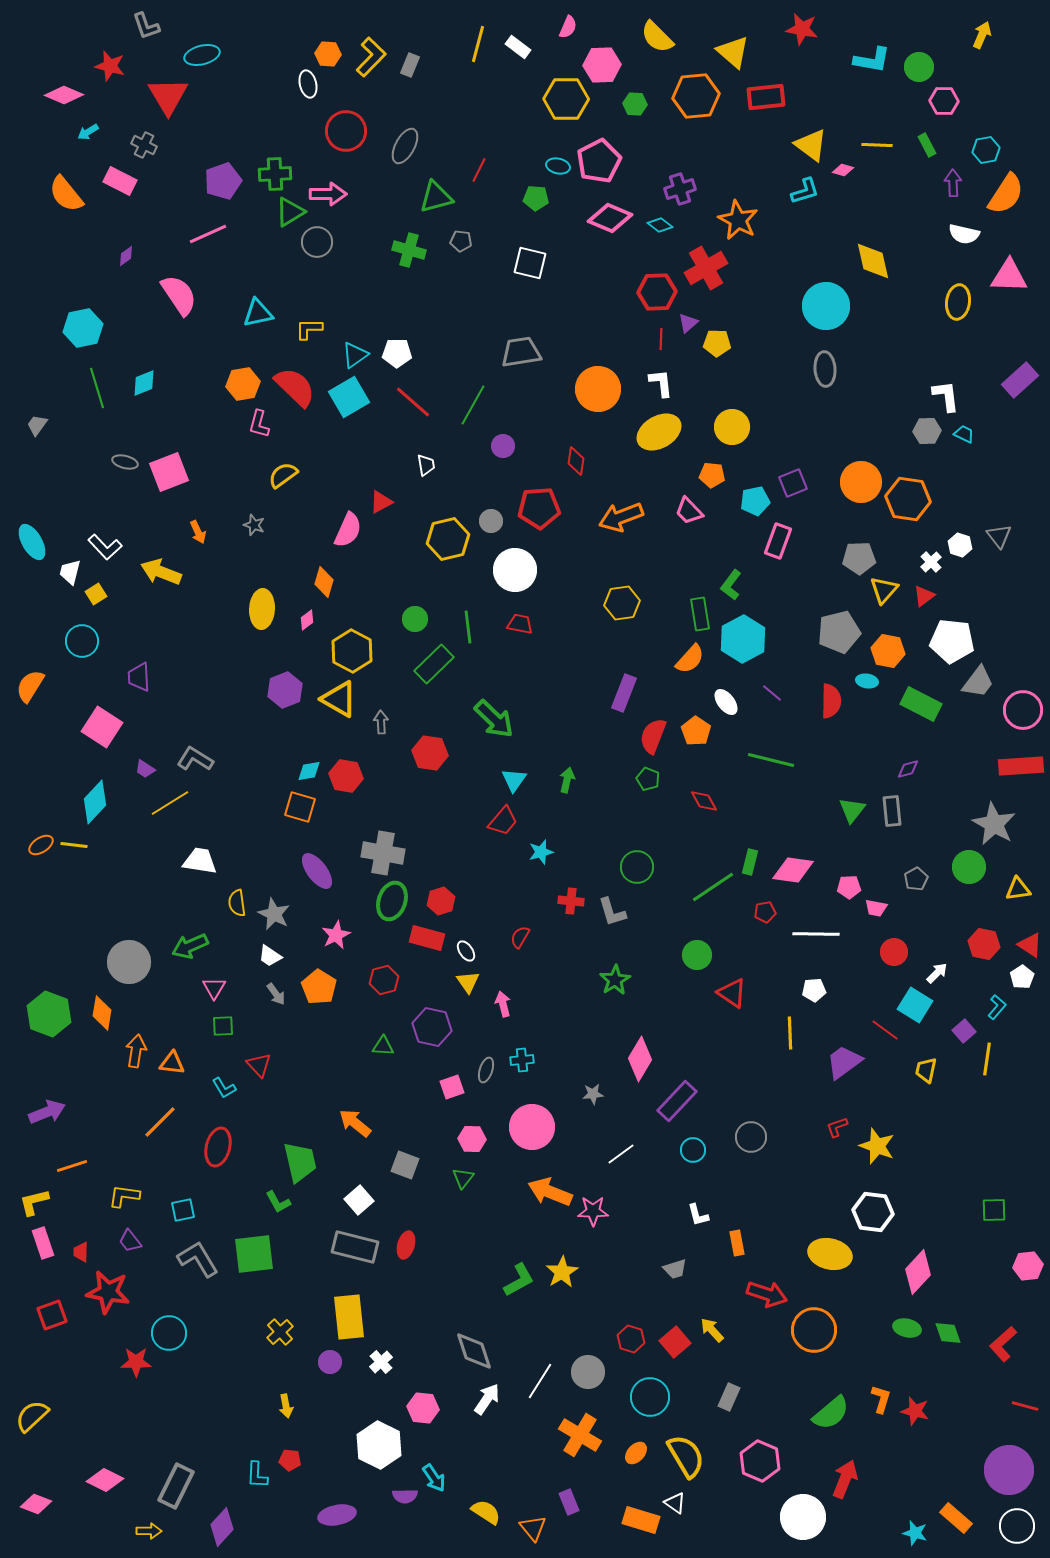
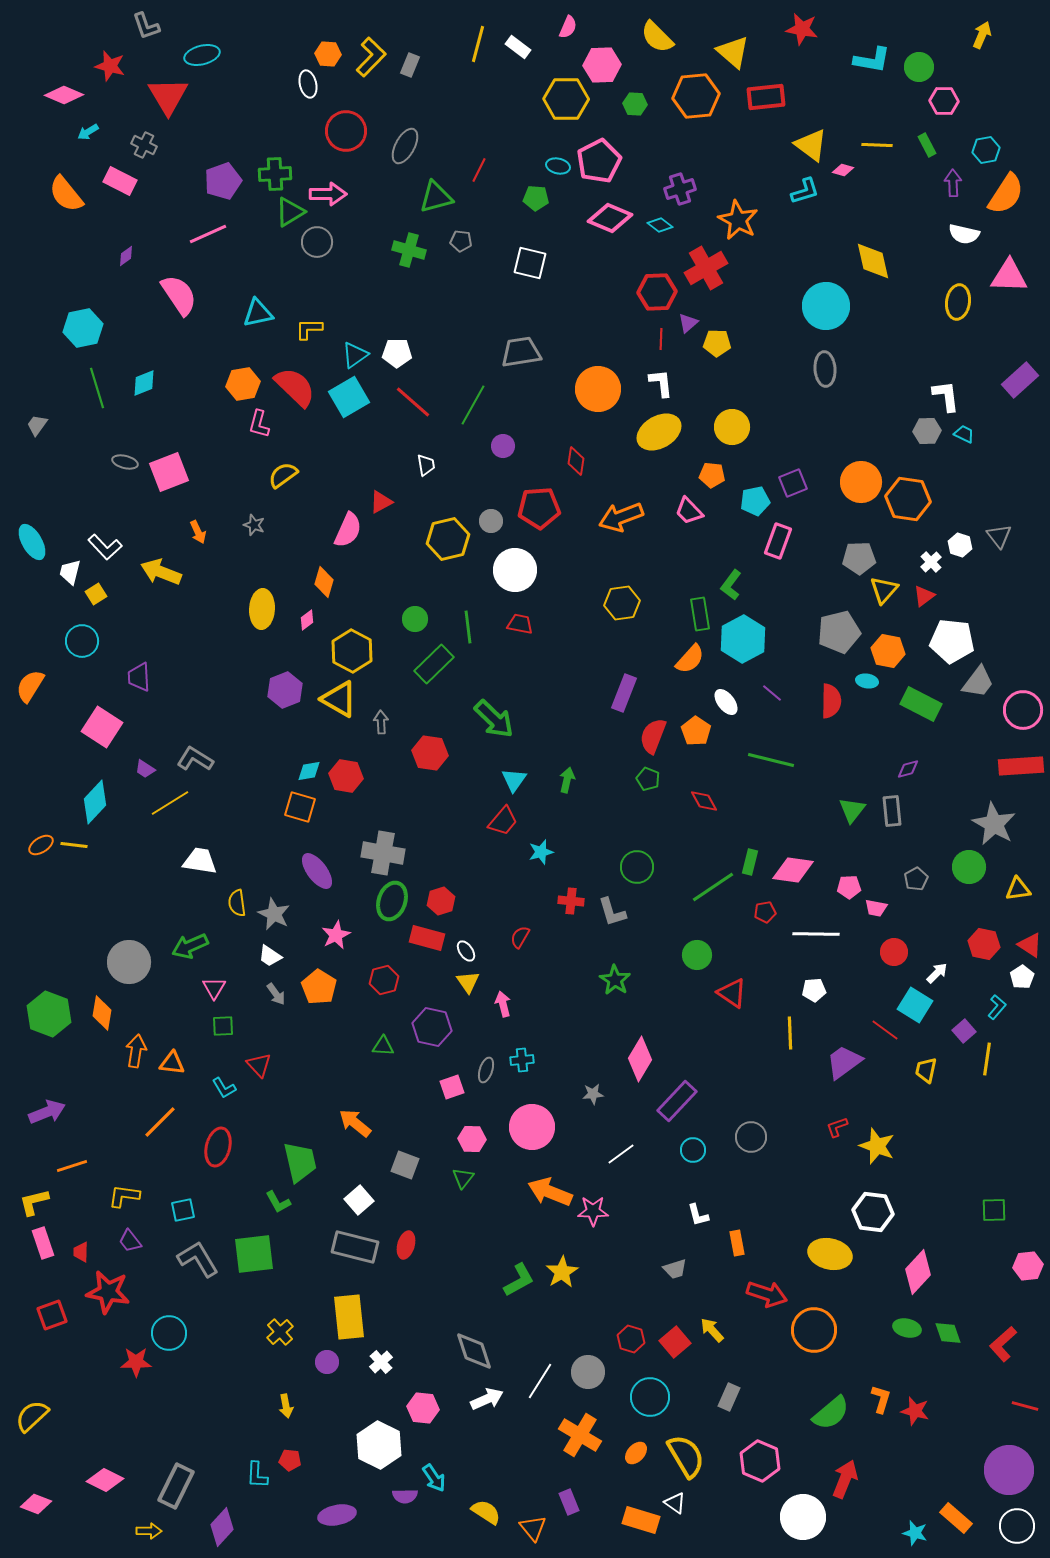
green star at (615, 980): rotated 8 degrees counterclockwise
purple circle at (330, 1362): moved 3 px left
white arrow at (487, 1399): rotated 32 degrees clockwise
